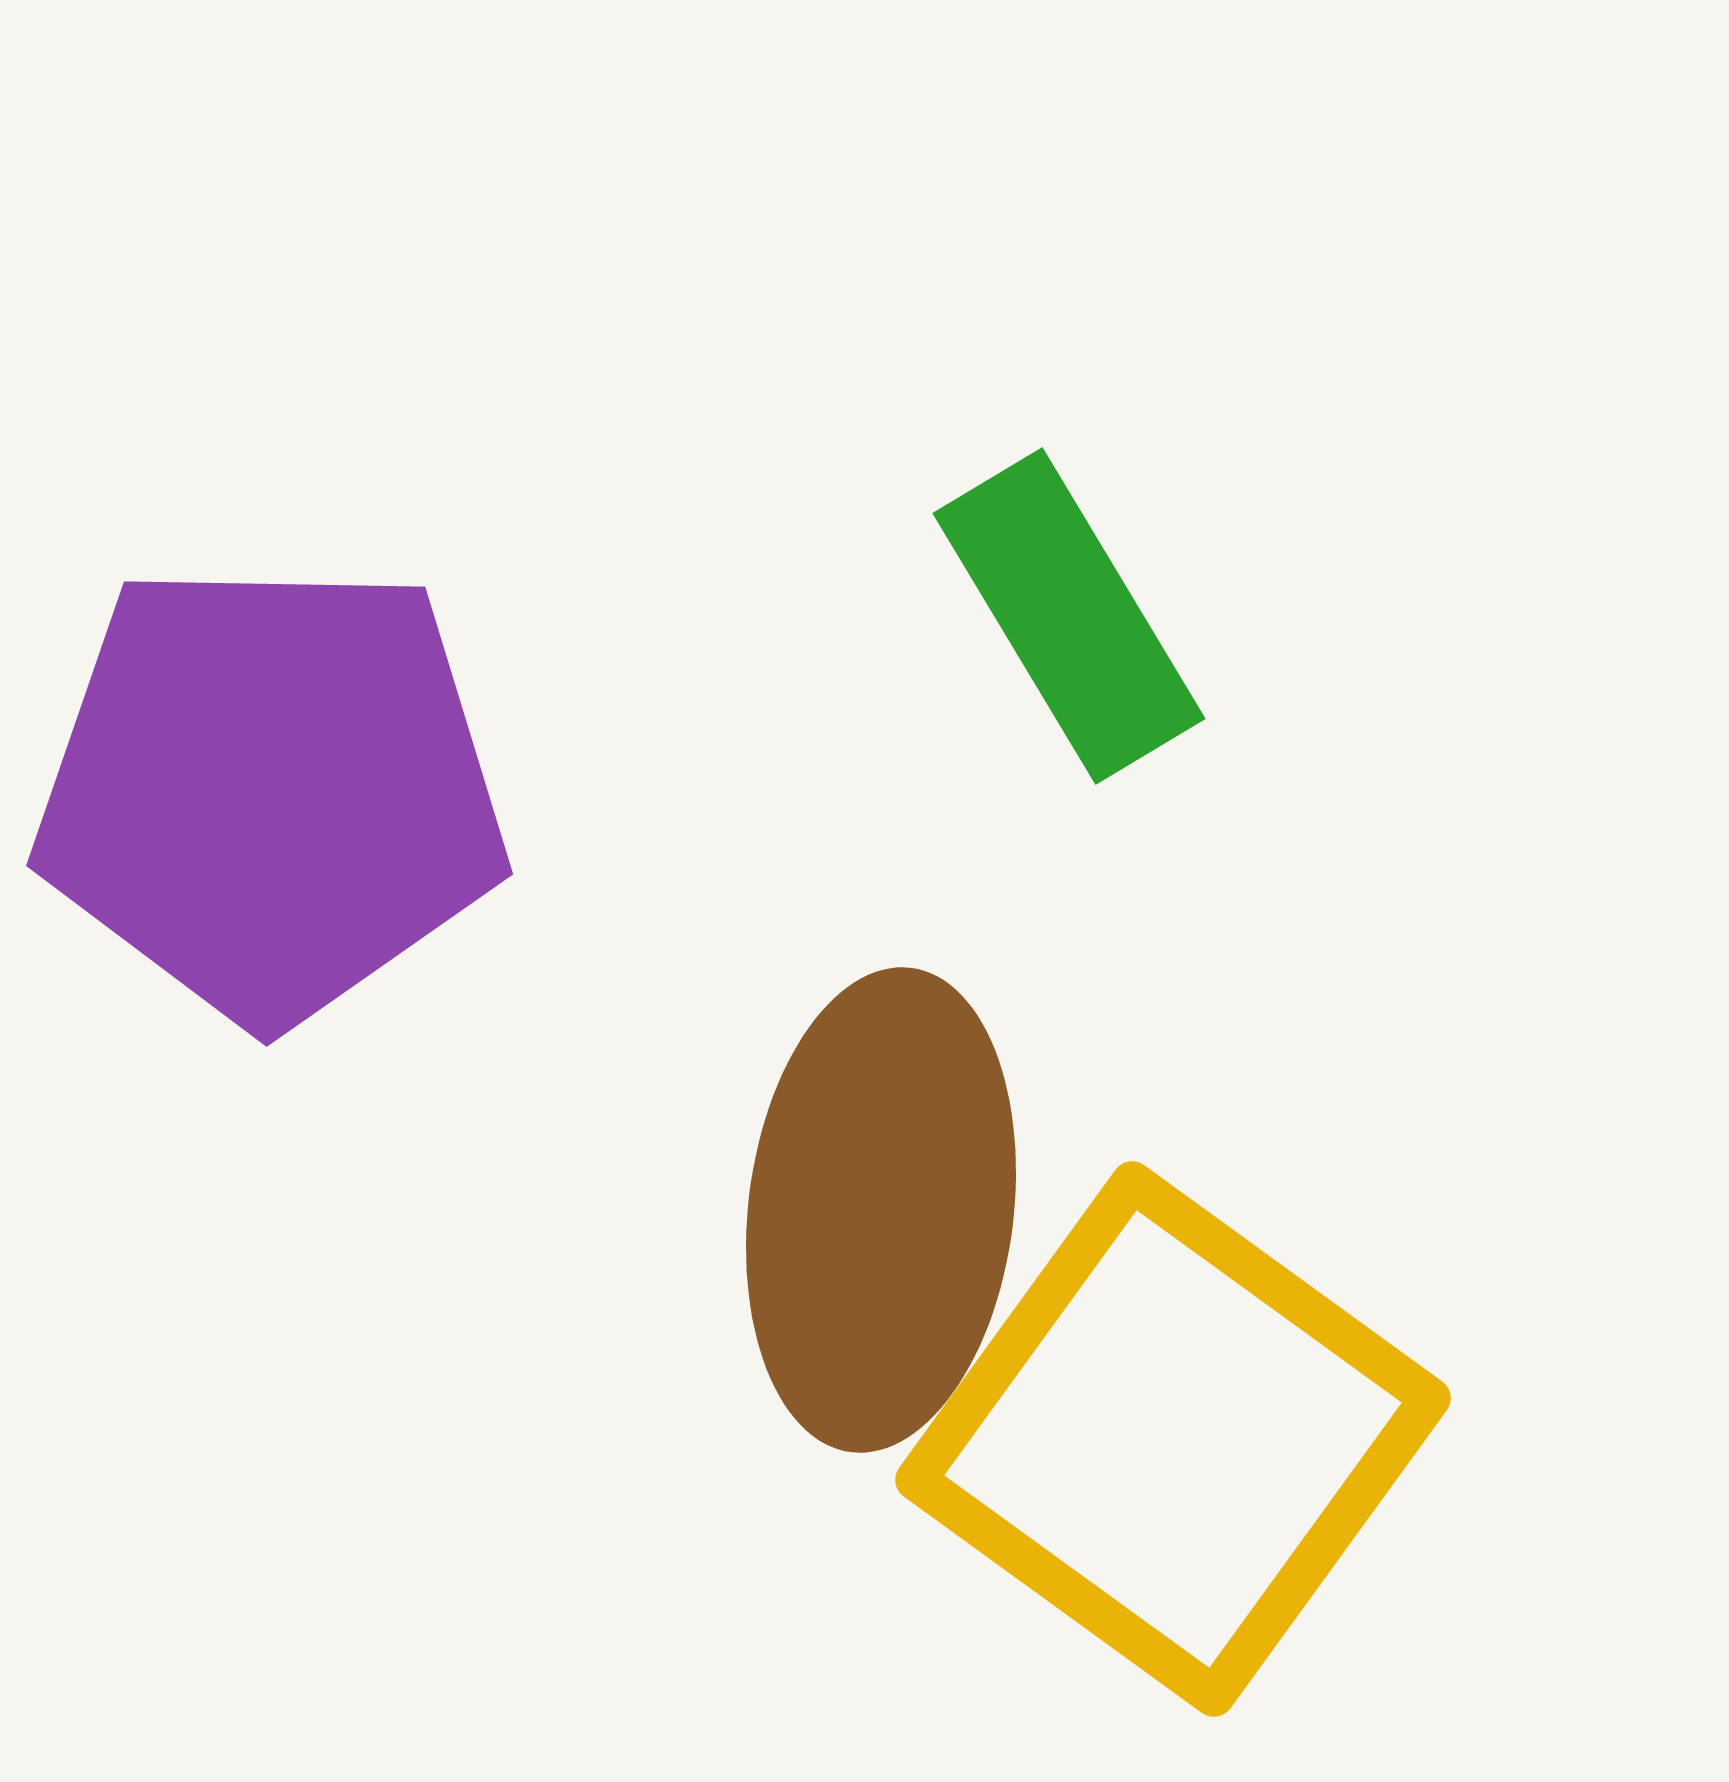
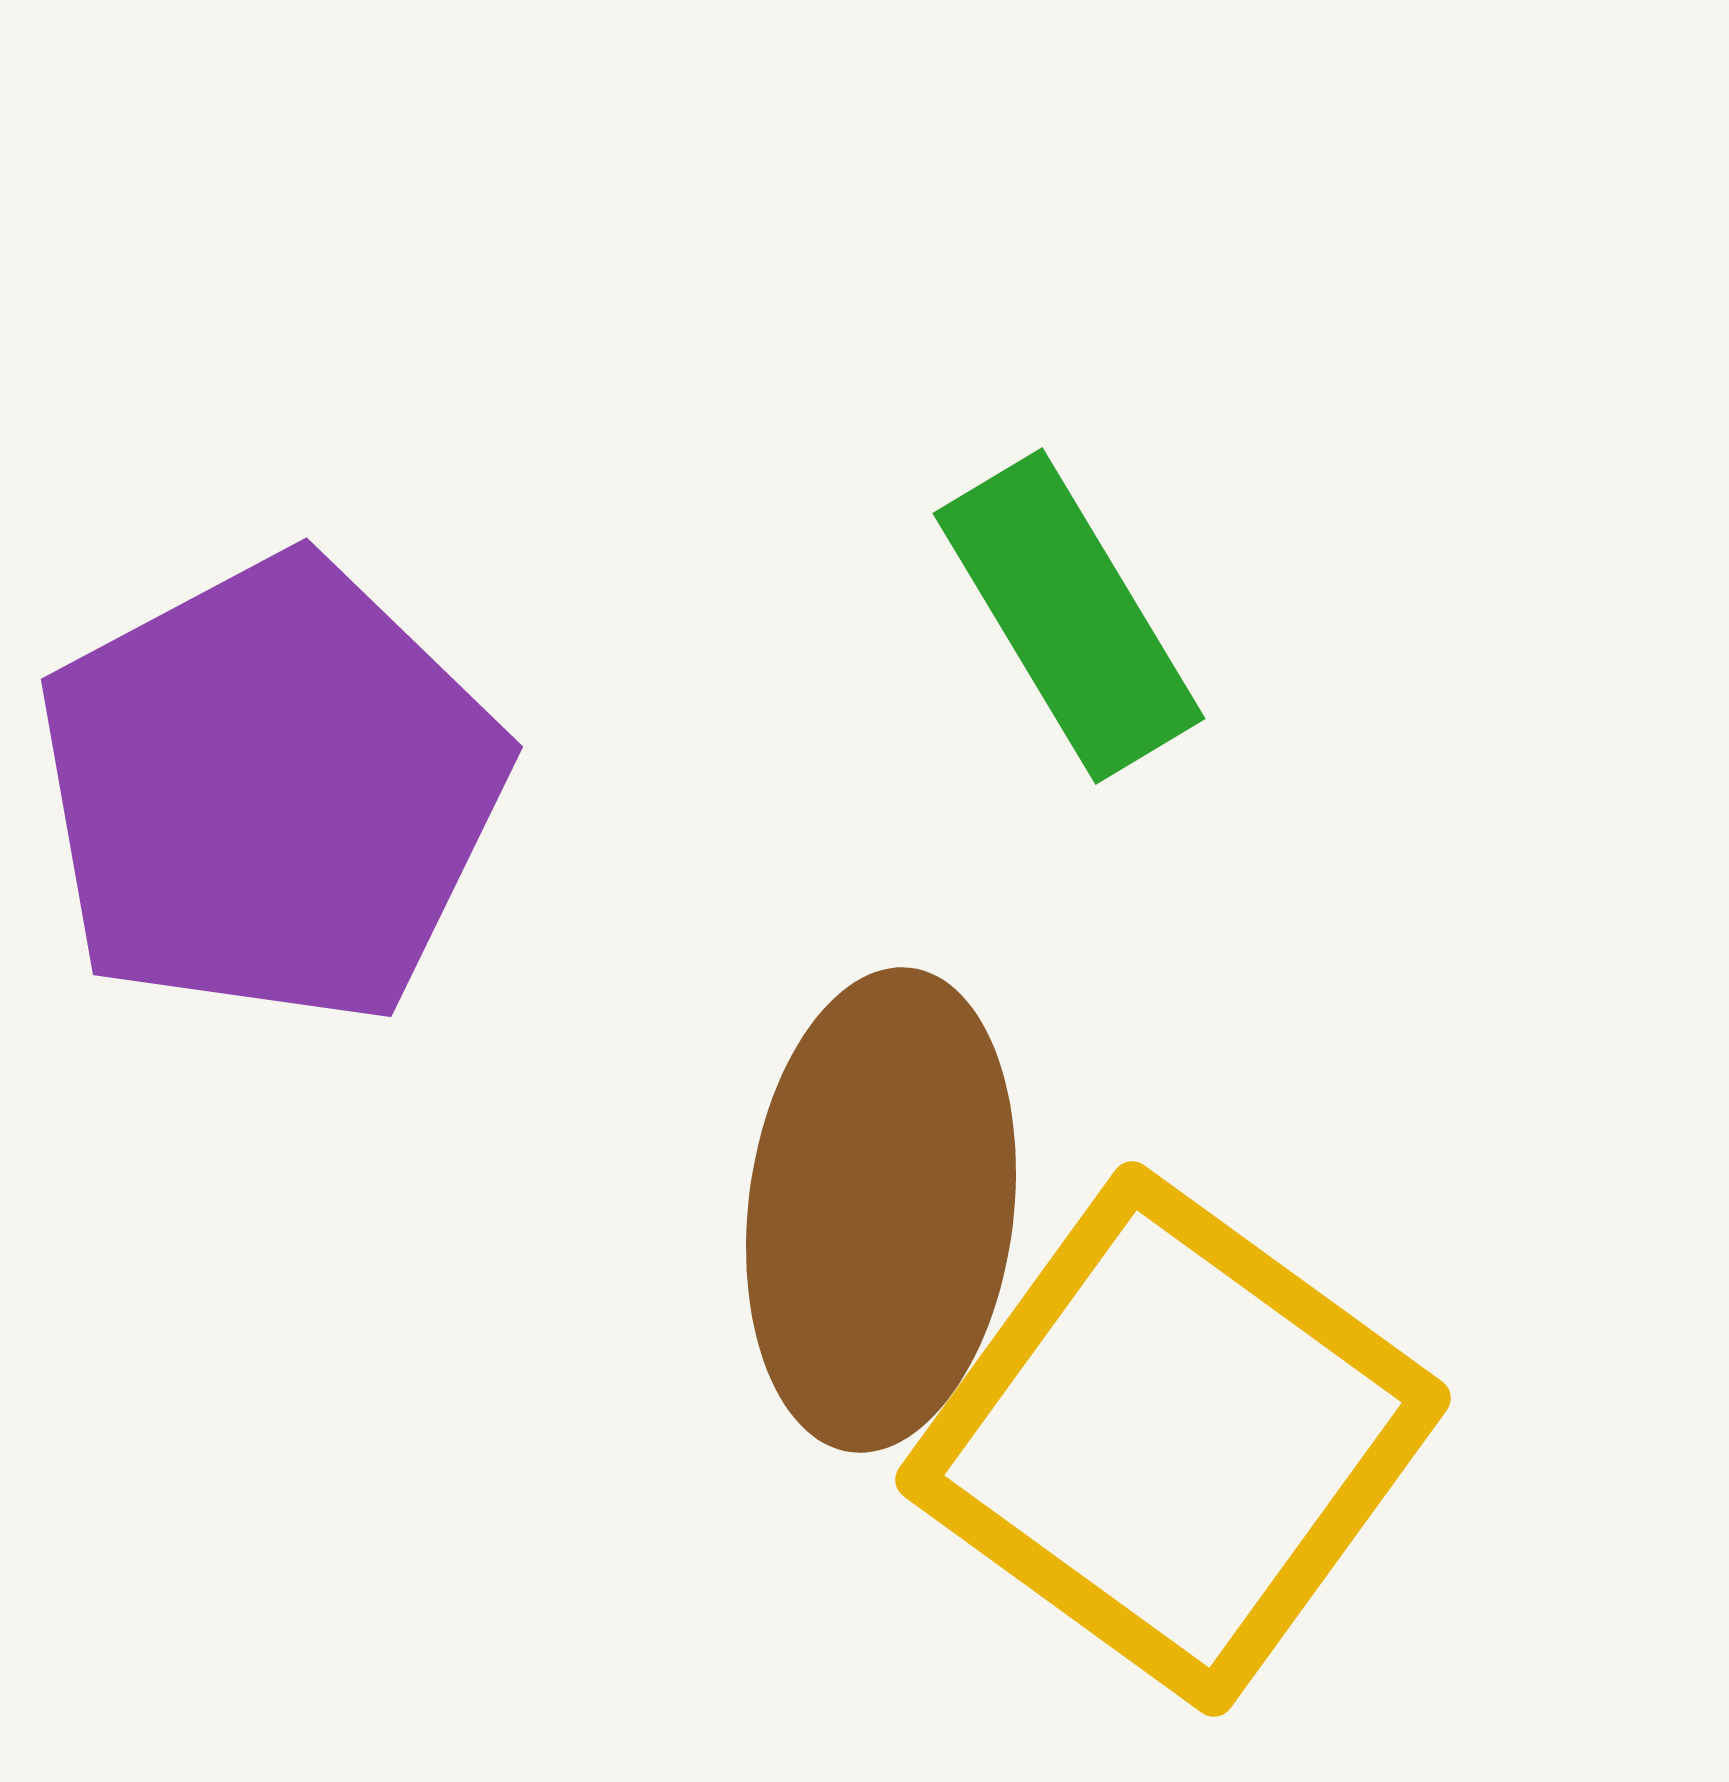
purple pentagon: rotated 29 degrees counterclockwise
